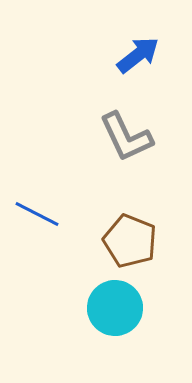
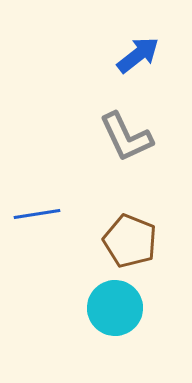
blue line: rotated 36 degrees counterclockwise
